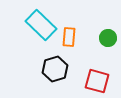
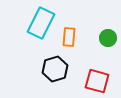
cyan rectangle: moved 2 px up; rotated 72 degrees clockwise
